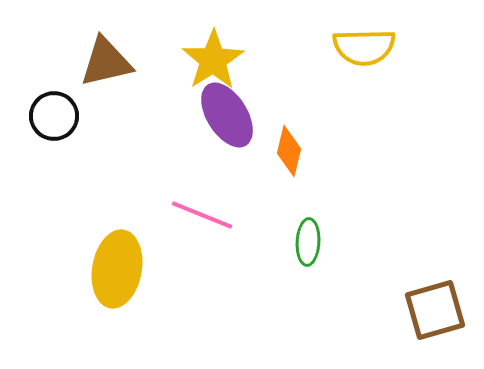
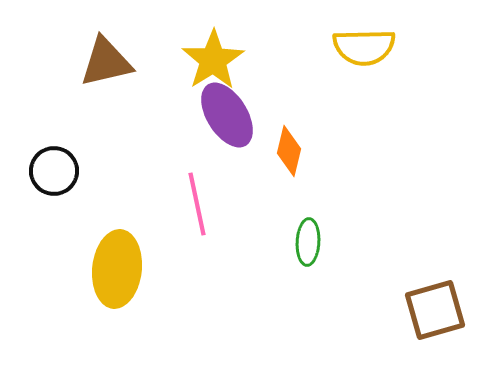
black circle: moved 55 px down
pink line: moved 5 px left, 11 px up; rotated 56 degrees clockwise
yellow ellipse: rotated 4 degrees counterclockwise
